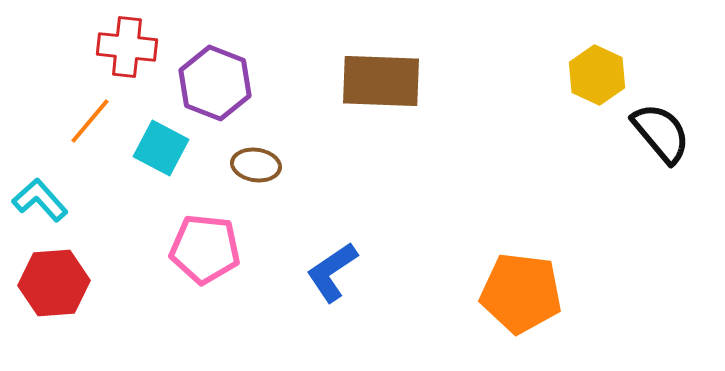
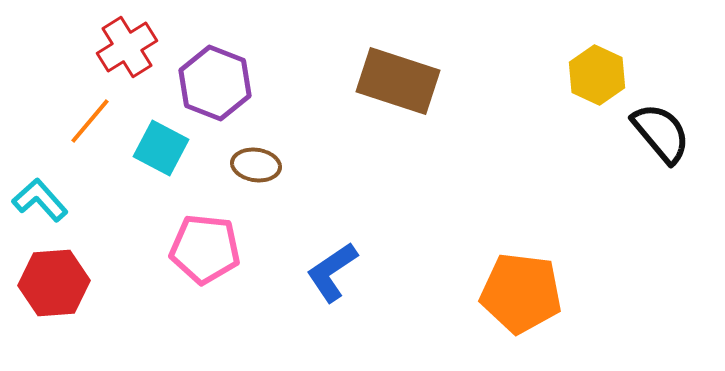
red cross: rotated 38 degrees counterclockwise
brown rectangle: moved 17 px right; rotated 16 degrees clockwise
